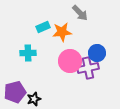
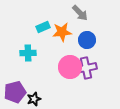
blue circle: moved 10 px left, 13 px up
pink circle: moved 6 px down
purple cross: moved 2 px left
